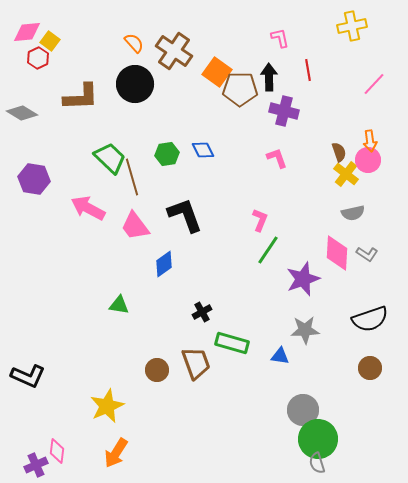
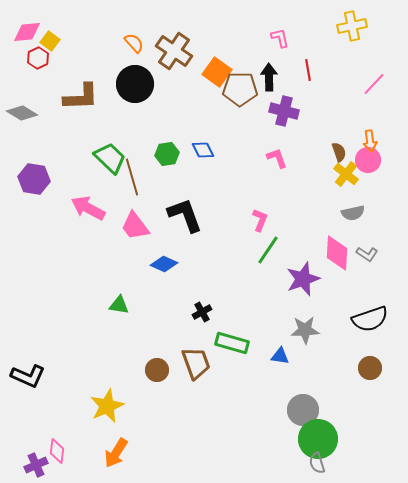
blue diamond at (164, 264): rotated 60 degrees clockwise
